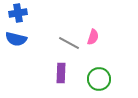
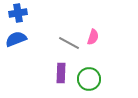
blue semicircle: rotated 145 degrees clockwise
green circle: moved 10 px left
